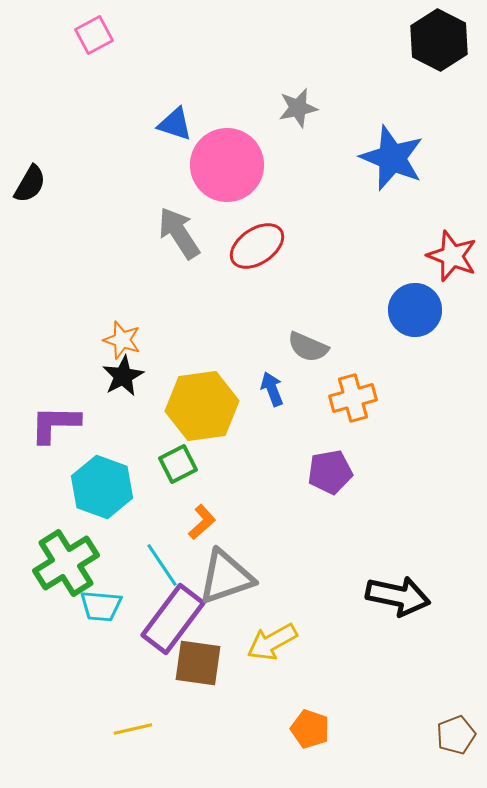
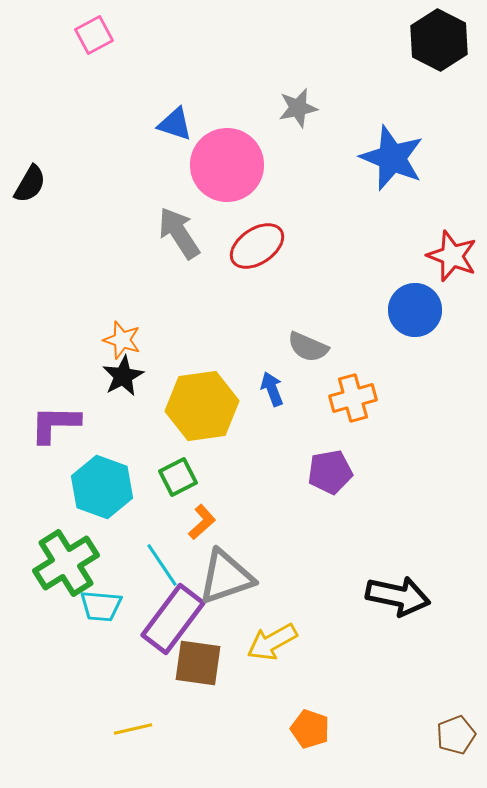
green square: moved 13 px down
